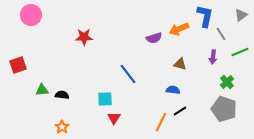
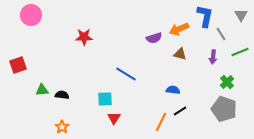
gray triangle: rotated 24 degrees counterclockwise
brown triangle: moved 10 px up
blue line: moved 2 px left; rotated 20 degrees counterclockwise
